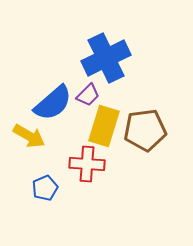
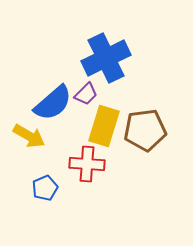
purple trapezoid: moved 2 px left, 1 px up
